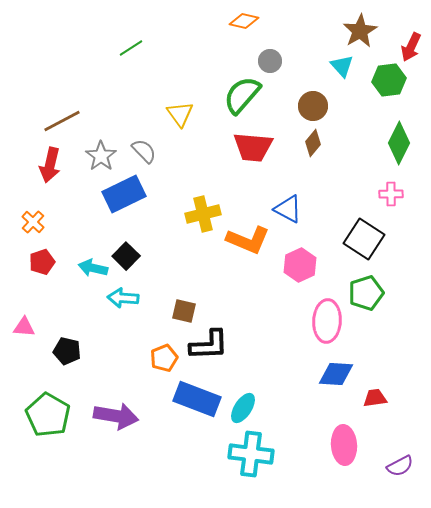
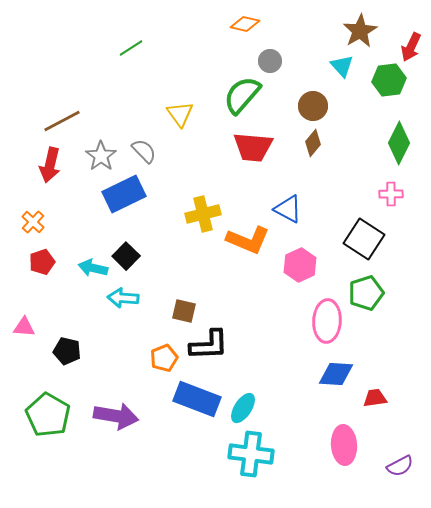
orange diamond at (244, 21): moved 1 px right, 3 px down
